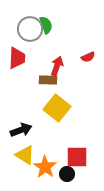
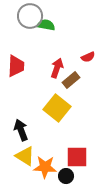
green semicircle: rotated 60 degrees counterclockwise
gray circle: moved 13 px up
red trapezoid: moved 1 px left, 8 px down
red arrow: moved 2 px down
brown rectangle: moved 23 px right; rotated 42 degrees counterclockwise
black arrow: rotated 90 degrees counterclockwise
yellow triangle: moved 1 px down
orange star: rotated 30 degrees counterclockwise
black circle: moved 1 px left, 2 px down
